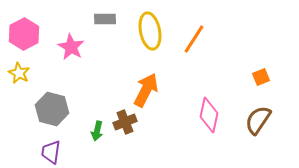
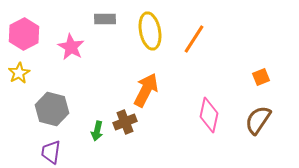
yellow star: rotated 15 degrees clockwise
